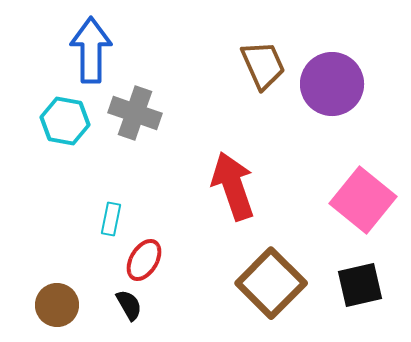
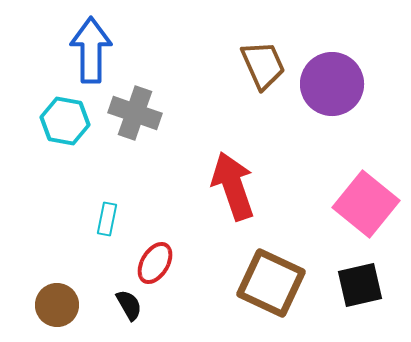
pink square: moved 3 px right, 4 px down
cyan rectangle: moved 4 px left
red ellipse: moved 11 px right, 3 px down
brown square: rotated 20 degrees counterclockwise
